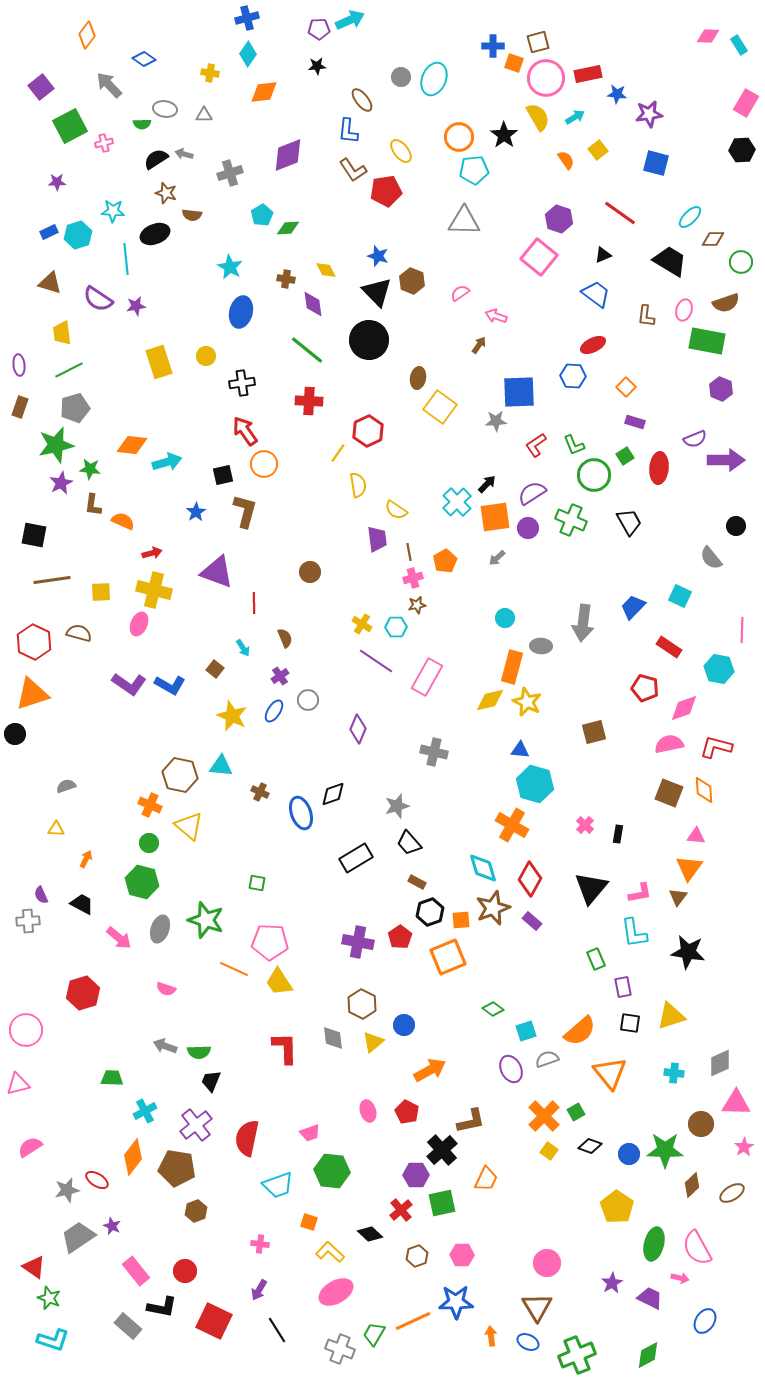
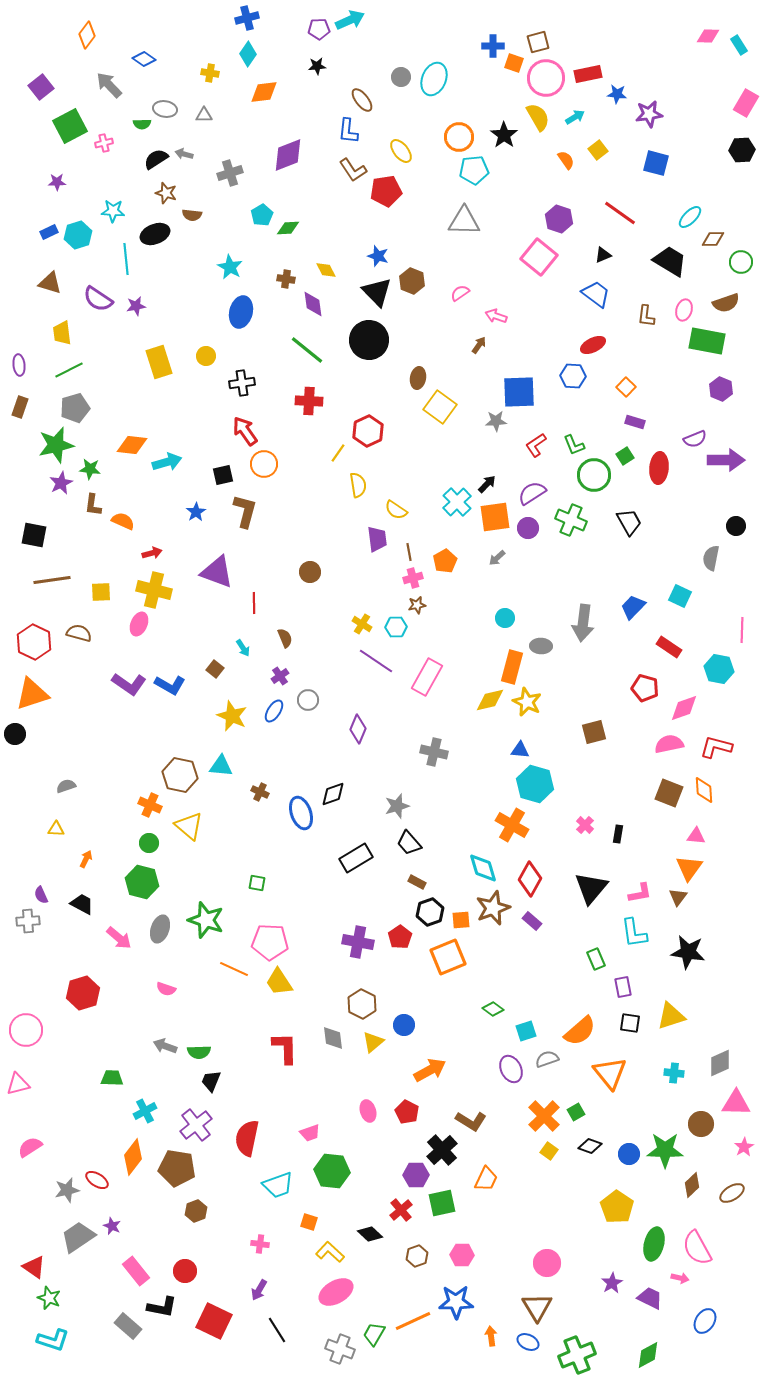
gray semicircle at (711, 558): rotated 50 degrees clockwise
brown L-shape at (471, 1121): rotated 44 degrees clockwise
